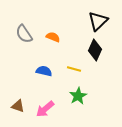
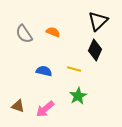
orange semicircle: moved 5 px up
